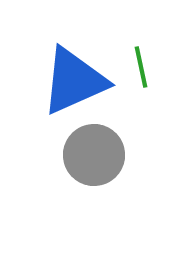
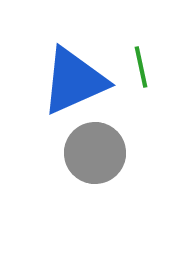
gray circle: moved 1 px right, 2 px up
